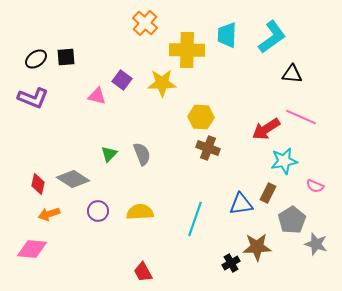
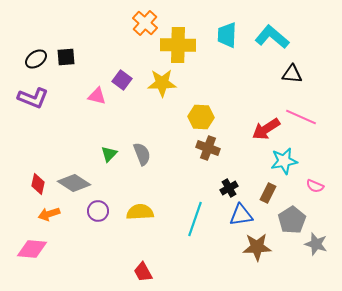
cyan L-shape: rotated 104 degrees counterclockwise
yellow cross: moved 9 px left, 5 px up
gray diamond: moved 1 px right, 4 px down
blue triangle: moved 11 px down
black cross: moved 2 px left, 75 px up
